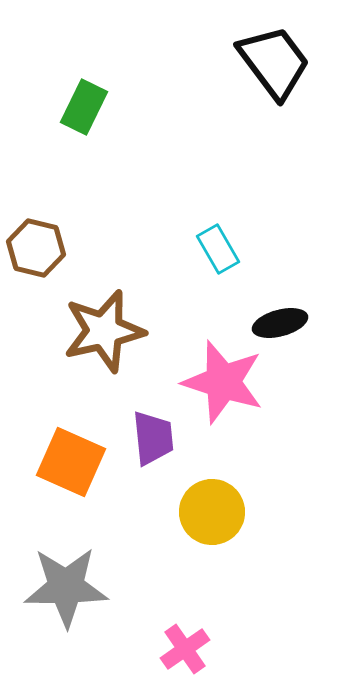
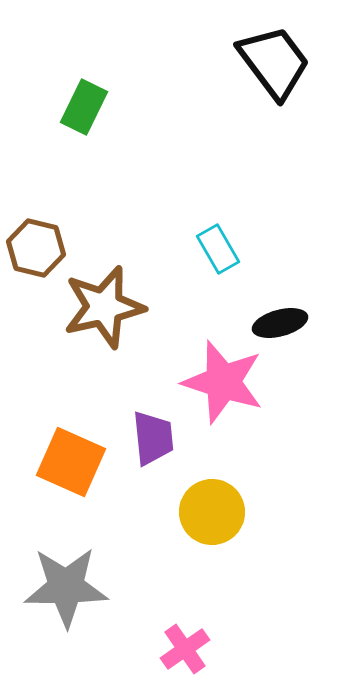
brown star: moved 24 px up
